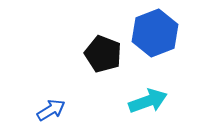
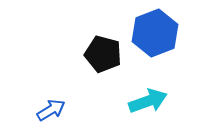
black pentagon: rotated 6 degrees counterclockwise
